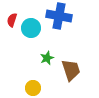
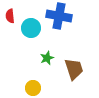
red semicircle: moved 2 px left, 4 px up; rotated 24 degrees counterclockwise
brown trapezoid: moved 3 px right, 1 px up
